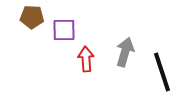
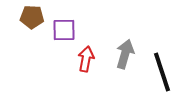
gray arrow: moved 2 px down
red arrow: rotated 15 degrees clockwise
